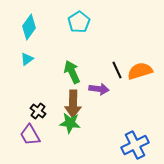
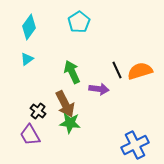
brown arrow: moved 8 px left; rotated 28 degrees counterclockwise
